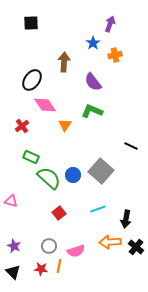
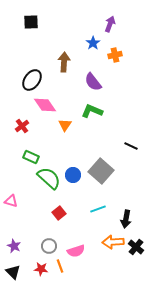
black square: moved 1 px up
orange arrow: moved 3 px right
orange line: moved 1 px right; rotated 32 degrees counterclockwise
